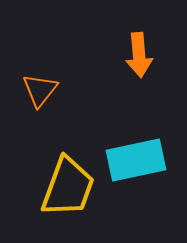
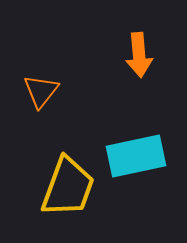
orange triangle: moved 1 px right, 1 px down
cyan rectangle: moved 4 px up
